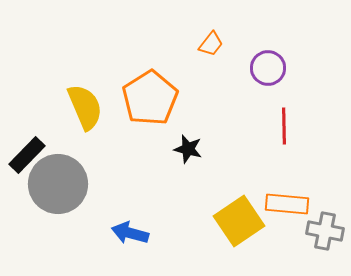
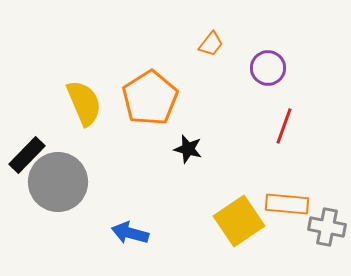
yellow semicircle: moved 1 px left, 4 px up
red line: rotated 21 degrees clockwise
gray circle: moved 2 px up
gray cross: moved 2 px right, 4 px up
